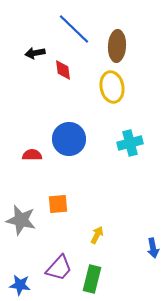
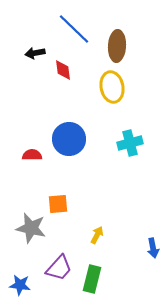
gray star: moved 10 px right, 8 px down
